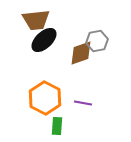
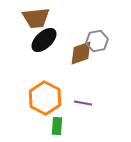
brown trapezoid: moved 2 px up
